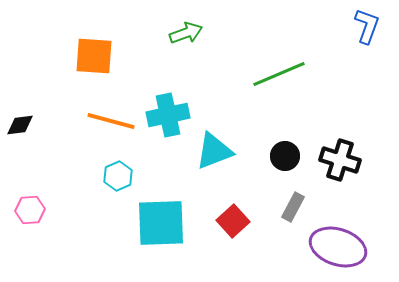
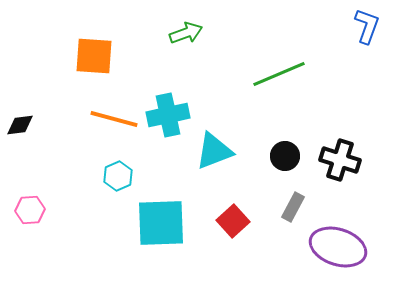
orange line: moved 3 px right, 2 px up
